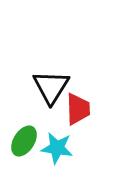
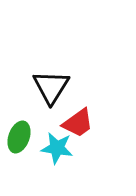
red trapezoid: moved 14 px down; rotated 56 degrees clockwise
green ellipse: moved 5 px left, 4 px up; rotated 12 degrees counterclockwise
